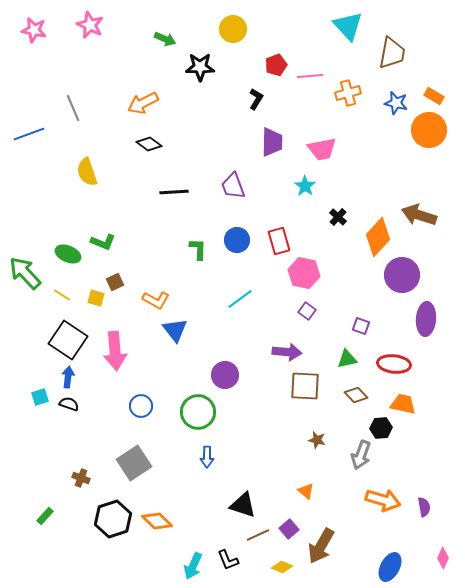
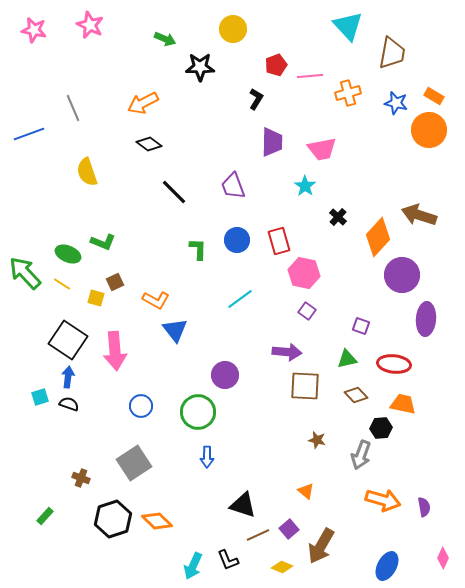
black line at (174, 192): rotated 48 degrees clockwise
yellow line at (62, 295): moved 11 px up
blue ellipse at (390, 567): moved 3 px left, 1 px up
